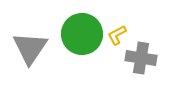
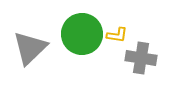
yellow L-shape: rotated 145 degrees counterclockwise
gray triangle: rotated 12 degrees clockwise
